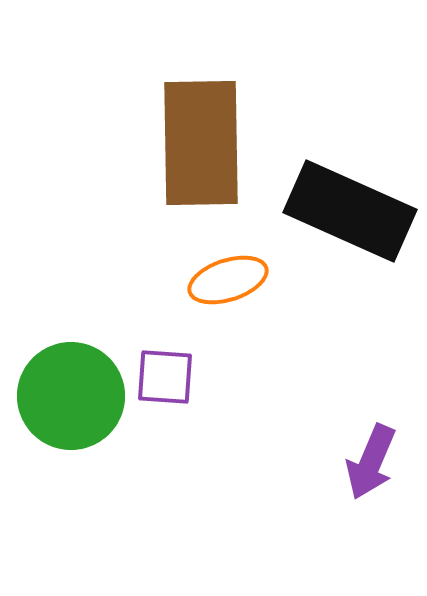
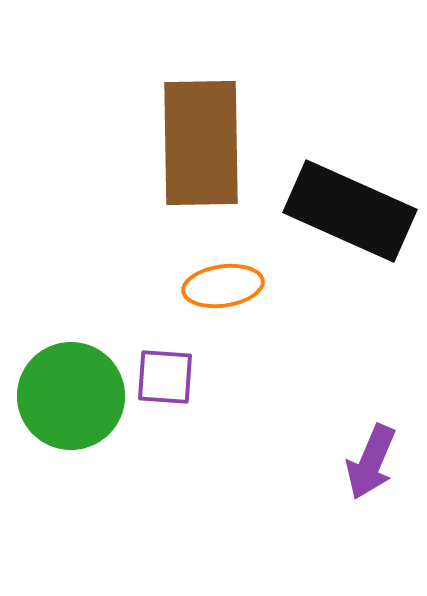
orange ellipse: moved 5 px left, 6 px down; rotated 10 degrees clockwise
